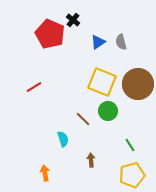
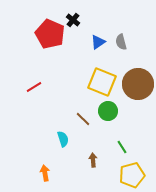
green line: moved 8 px left, 2 px down
brown arrow: moved 2 px right
